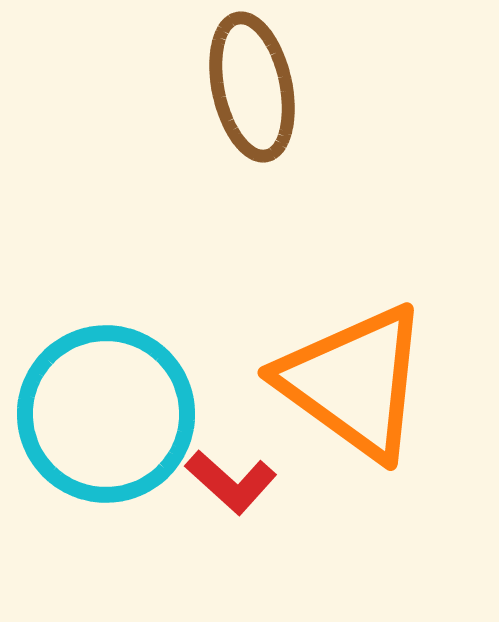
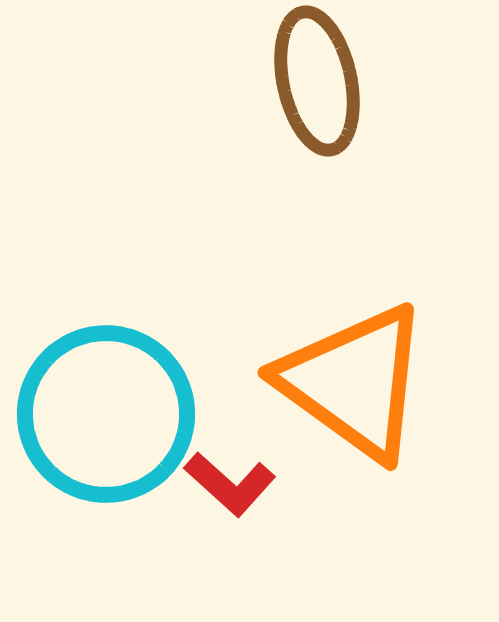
brown ellipse: moved 65 px right, 6 px up
red L-shape: moved 1 px left, 2 px down
